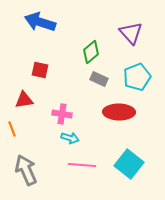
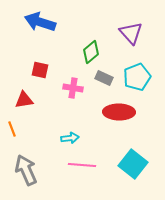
gray rectangle: moved 5 px right, 1 px up
pink cross: moved 11 px right, 26 px up
cyan arrow: rotated 24 degrees counterclockwise
cyan square: moved 4 px right
